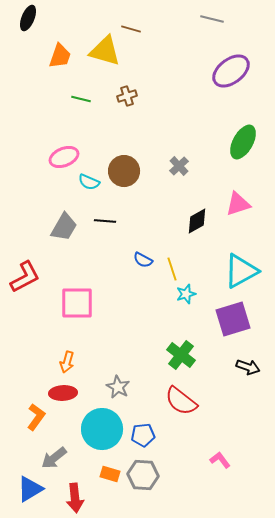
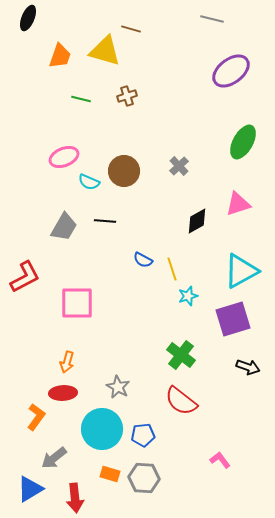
cyan star: moved 2 px right, 2 px down
gray hexagon: moved 1 px right, 3 px down
